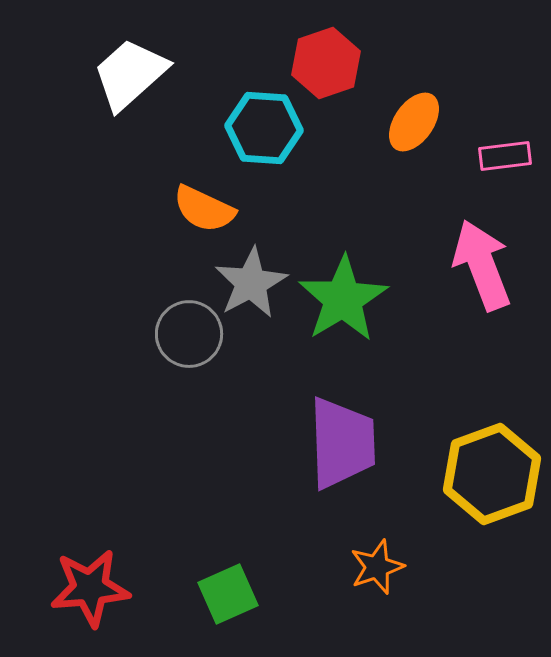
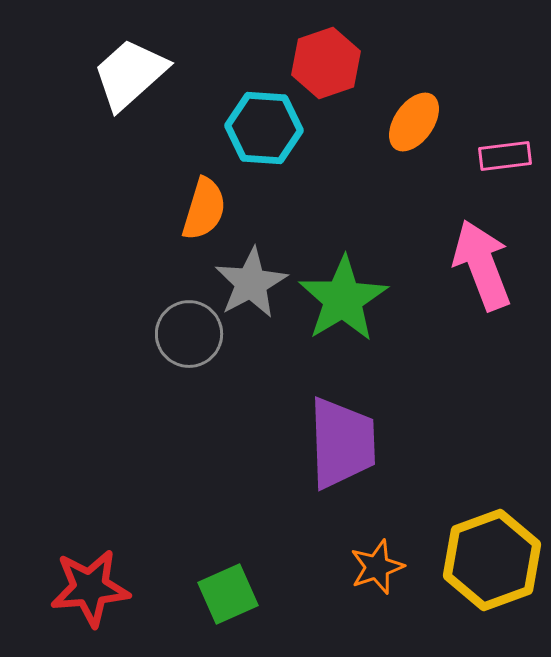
orange semicircle: rotated 98 degrees counterclockwise
yellow hexagon: moved 86 px down
